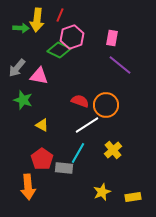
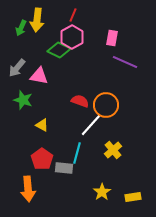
red line: moved 13 px right
green arrow: rotated 112 degrees clockwise
pink hexagon: rotated 10 degrees counterclockwise
purple line: moved 5 px right, 3 px up; rotated 15 degrees counterclockwise
white line: moved 4 px right; rotated 15 degrees counterclockwise
cyan line: moved 1 px left; rotated 15 degrees counterclockwise
orange arrow: moved 2 px down
yellow star: rotated 12 degrees counterclockwise
